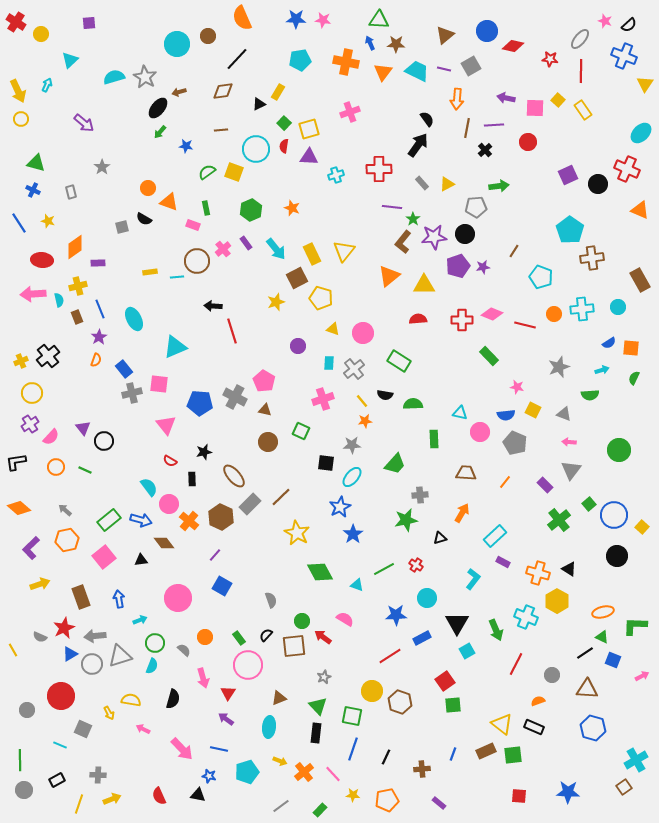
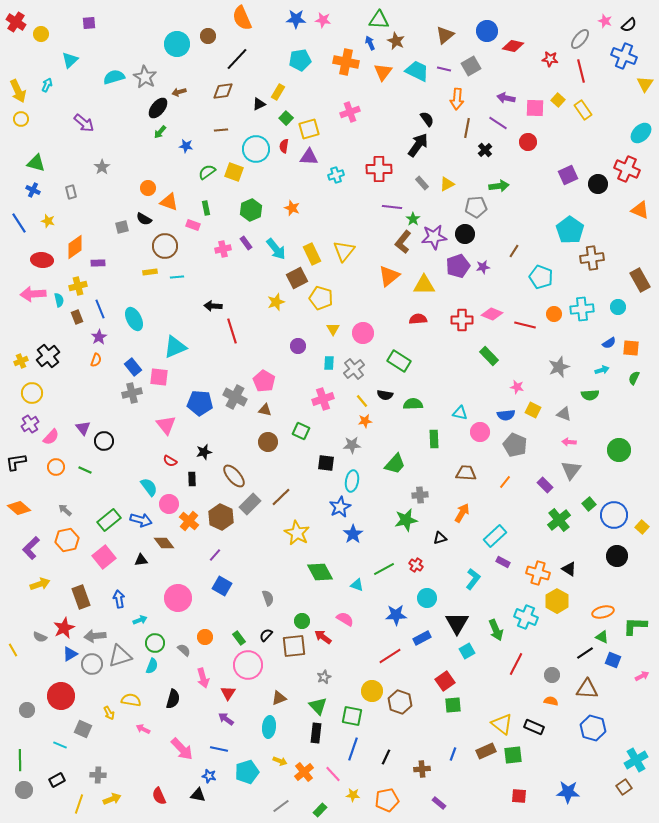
brown star at (396, 44): moved 3 px up; rotated 24 degrees clockwise
red line at (581, 71): rotated 15 degrees counterclockwise
green square at (284, 123): moved 2 px right, 5 px up
purple line at (494, 125): moved 4 px right, 2 px up; rotated 36 degrees clockwise
pink cross at (223, 249): rotated 28 degrees clockwise
brown circle at (197, 261): moved 32 px left, 15 px up
yellow triangle at (333, 329): rotated 40 degrees clockwise
blue rectangle at (124, 369): moved 9 px right, 2 px up
pink square at (159, 384): moved 7 px up
gray pentagon at (515, 443): moved 2 px down
cyan ellipse at (352, 477): moved 4 px down; rotated 30 degrees counterclockwise
gray semicircle at (271, 600): moved 3 px left, 2 px up
orange semicircle at (538, 701): moved 13 px right; rotated 32 degrees clockwise
